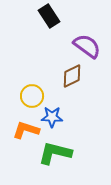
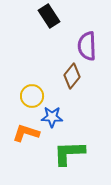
purple semicircle: rotated 128 degrees counterclockwise
brown diamond: rotated 25 degrees counterclockwise
orange L-shape: moved 3 px down
green L-shape: moved 14 px right; rotated 16 degrees counterclockwise
